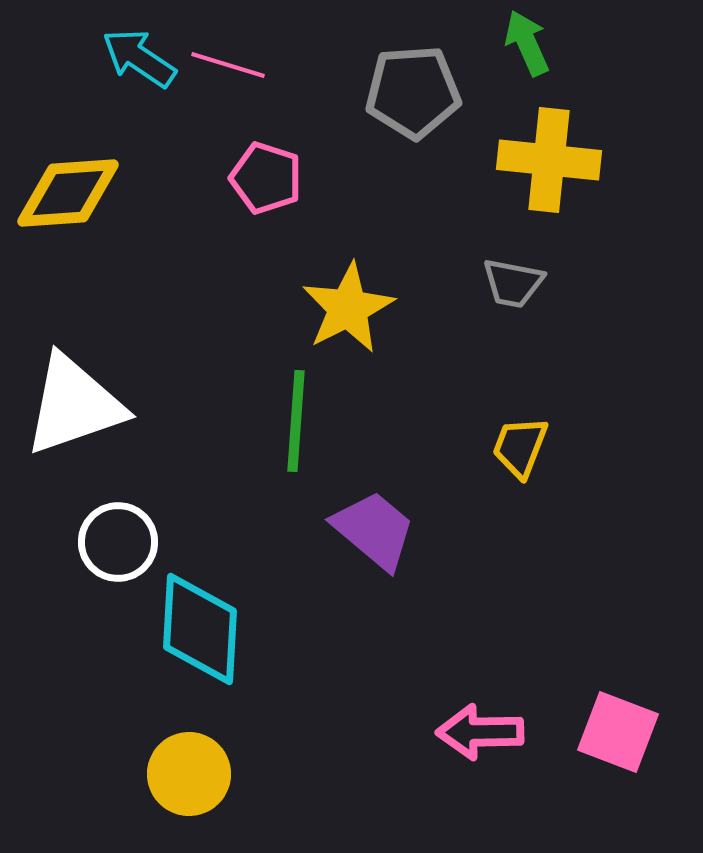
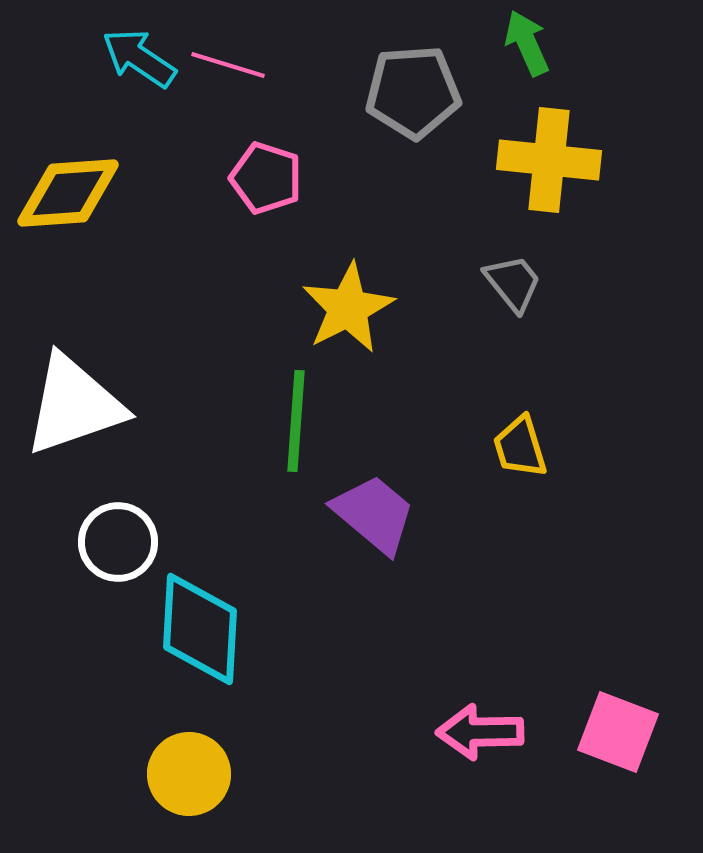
gray trapezoid: rotated 140 degrees counterclockwise
yellow trapezoid: rotated 38 degrees counterclockwise
purple trapezoid: moved 16 px up
